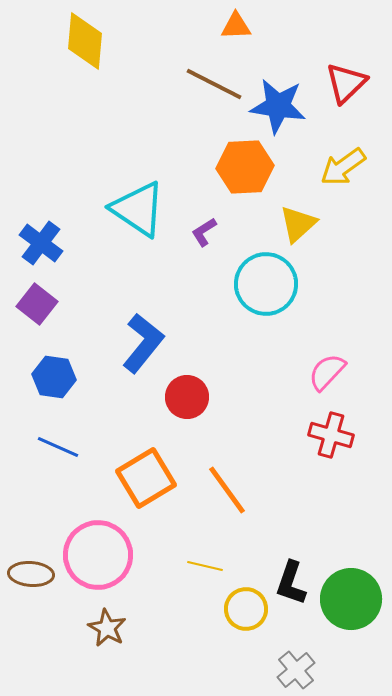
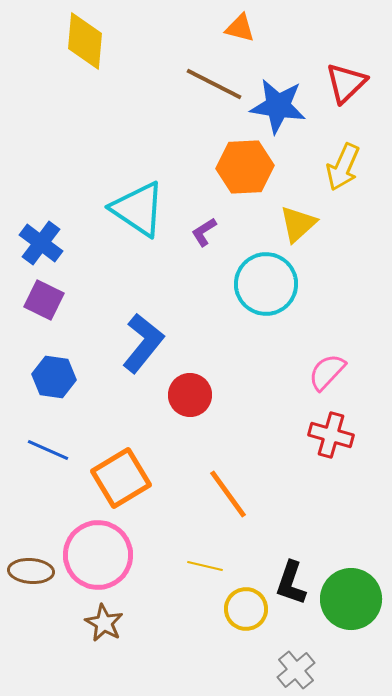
orange triangle: moved 4 px right, 2 px down; rotated 16 degrees clockwise
yellow arrow: rotated 30 degrees counterclockwise
purple square: moved 7 px right, 4 px up; rotated 12 degrees counterclockwise
red circle: moved 3 px right, 2 px up
blue line: moved 10 px left, 3 px down
orange square: moved 25 px left
orange line: moved 1 px right, 4 px down
brown ellipse: moved 3 px up
brown star: moved 3 px left, 5 px up
